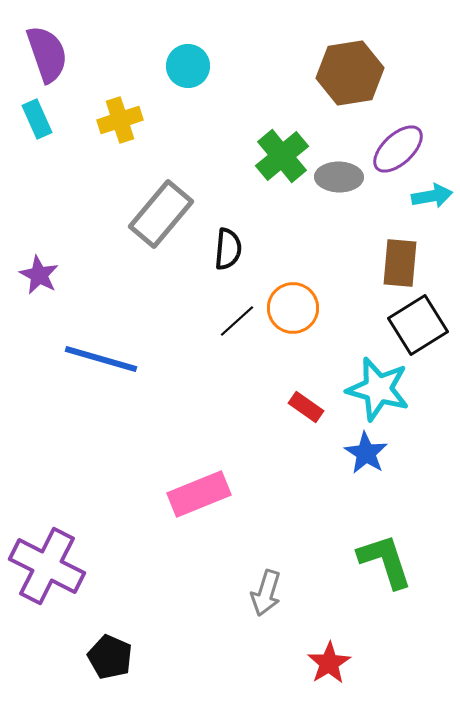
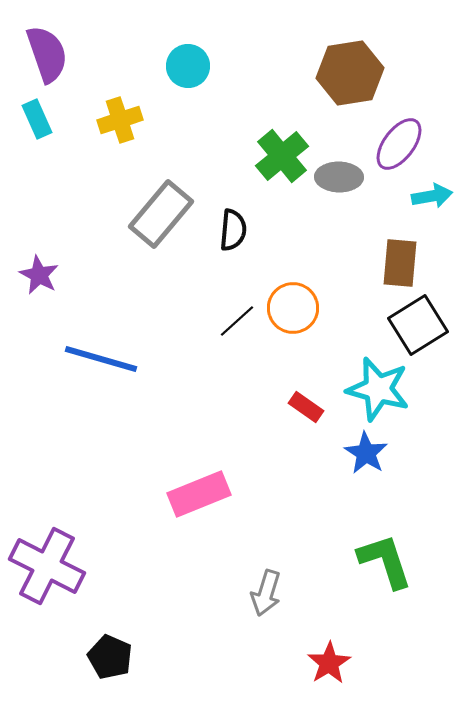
purple ellipse: moved 1 px right, 5 px up; rotated 10 degrees counterclockwise
black semicircle: moved 5 px right, 19 px up
